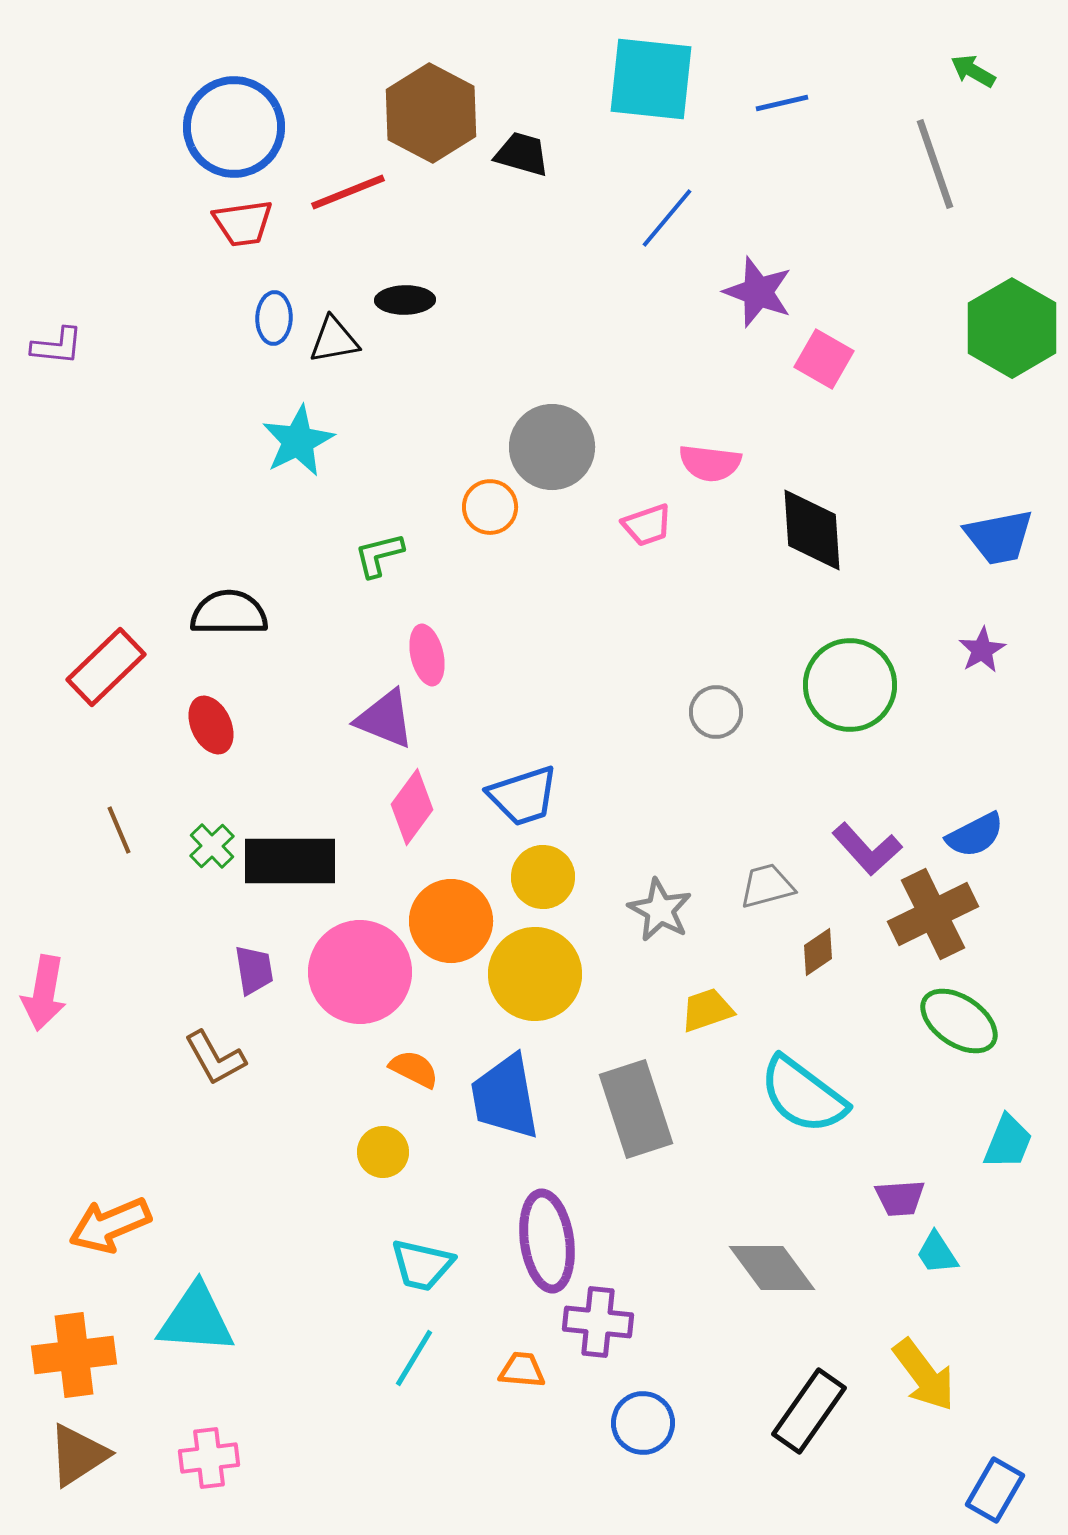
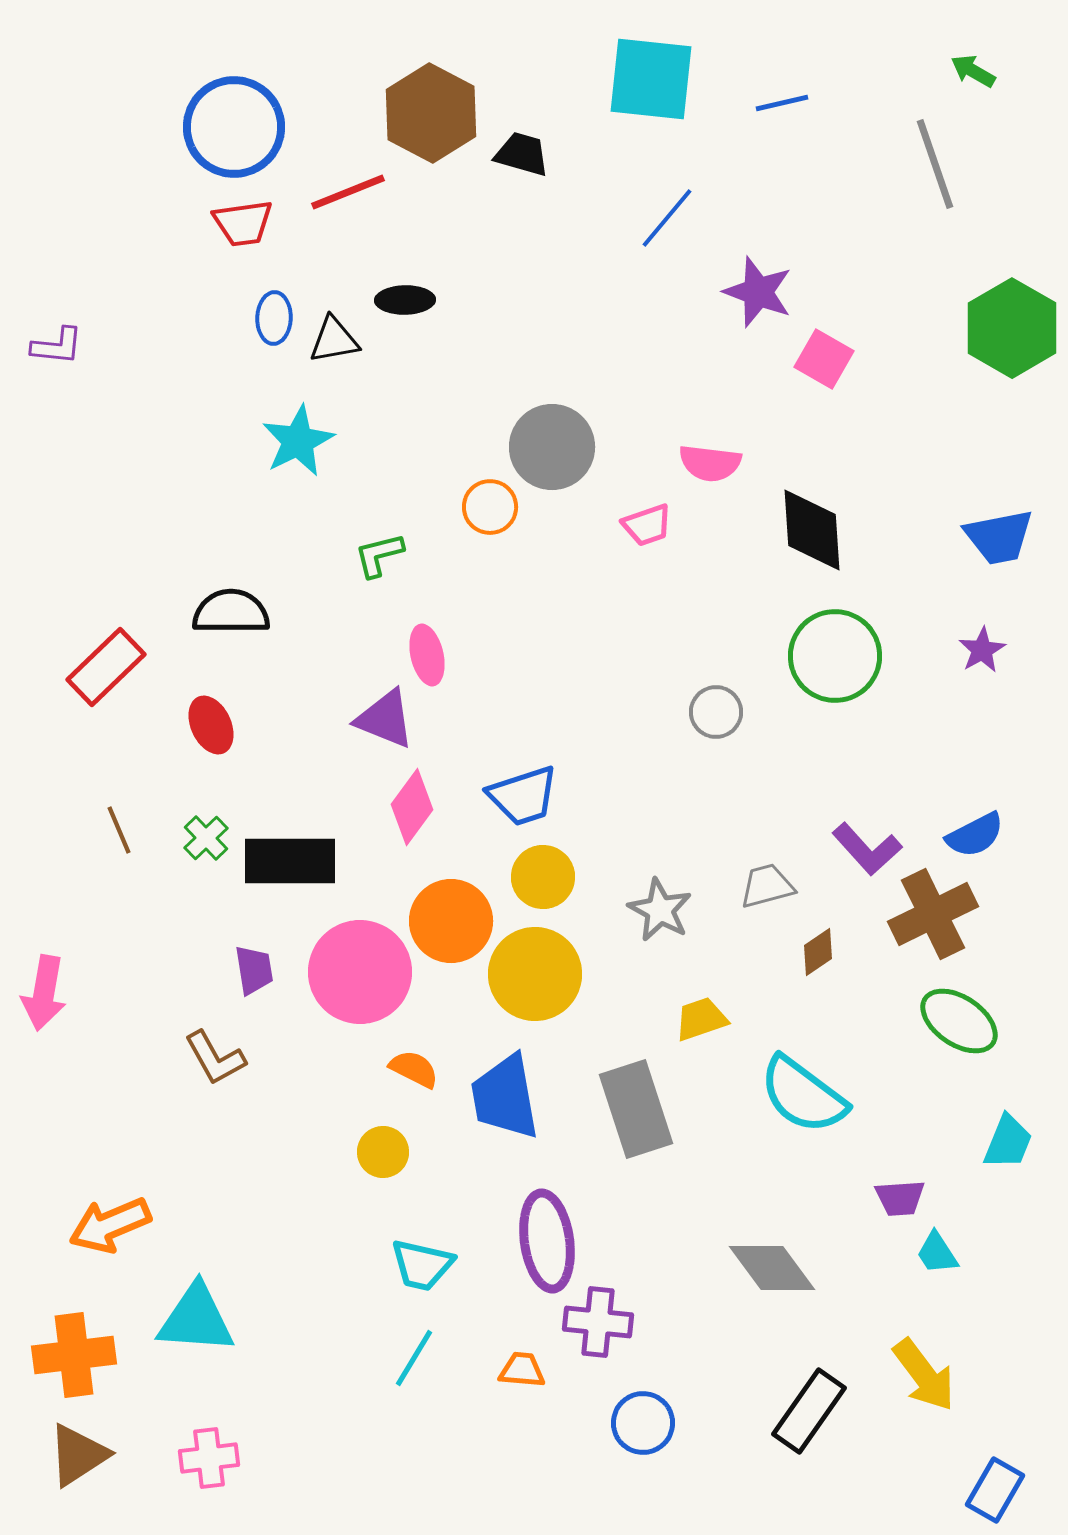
black semicircle at (229, 613): moved 2 px right, 1 px up
green circle at (850, 685): moved 15 px left, 29 px up
green cross at (212, 846): moved 6 px left, 8 px up
yellow trapezoid at (707, 1010): moved 6 px left, 9 px down
